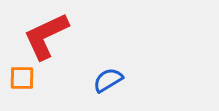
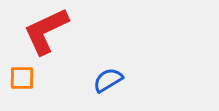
red L-shape: moved 5 px up
